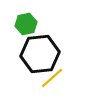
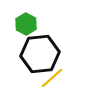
green hexagon: rotated 20 degrees counterclockwise
